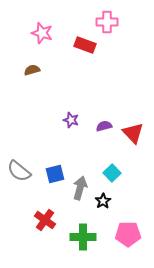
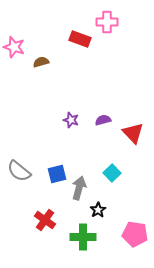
pink star: moved 28 px left, 14 px down
red rectangle: moved 5 px left, 6 px up
brown semicircle: moved 9 px right, 8 px up
purple semicircle: moved 1 px left, 6 px up
blue square: moved 2 px right
gray arrow: moved 1 px left
black star: moved 5 px left, 9 px down
pink pentagon: moved 7 px right; rotated 10 degrees clockwise
